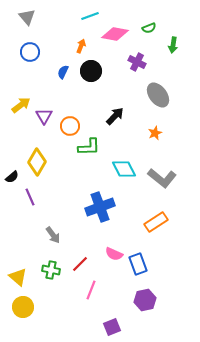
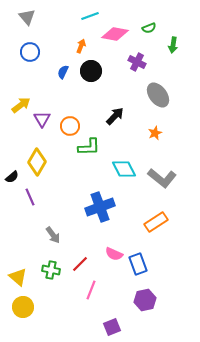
purple triangle: moved 2 px left, 3 px down
